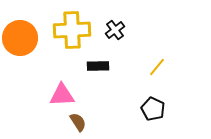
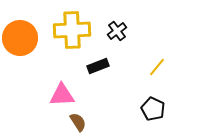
black cross: moved 2 px right, 1 px down
black rectangle: rotated 20 degrees counterclockwise
